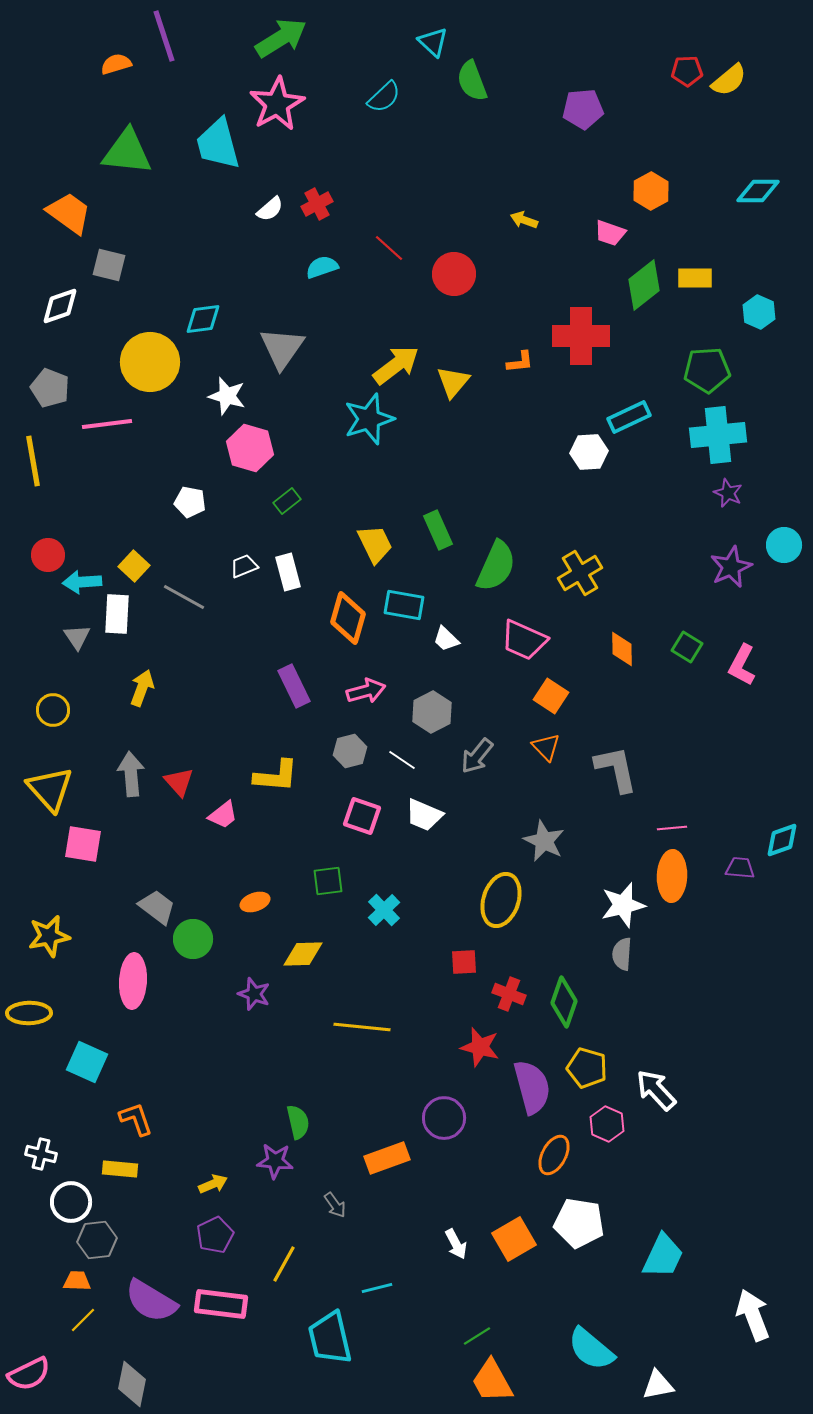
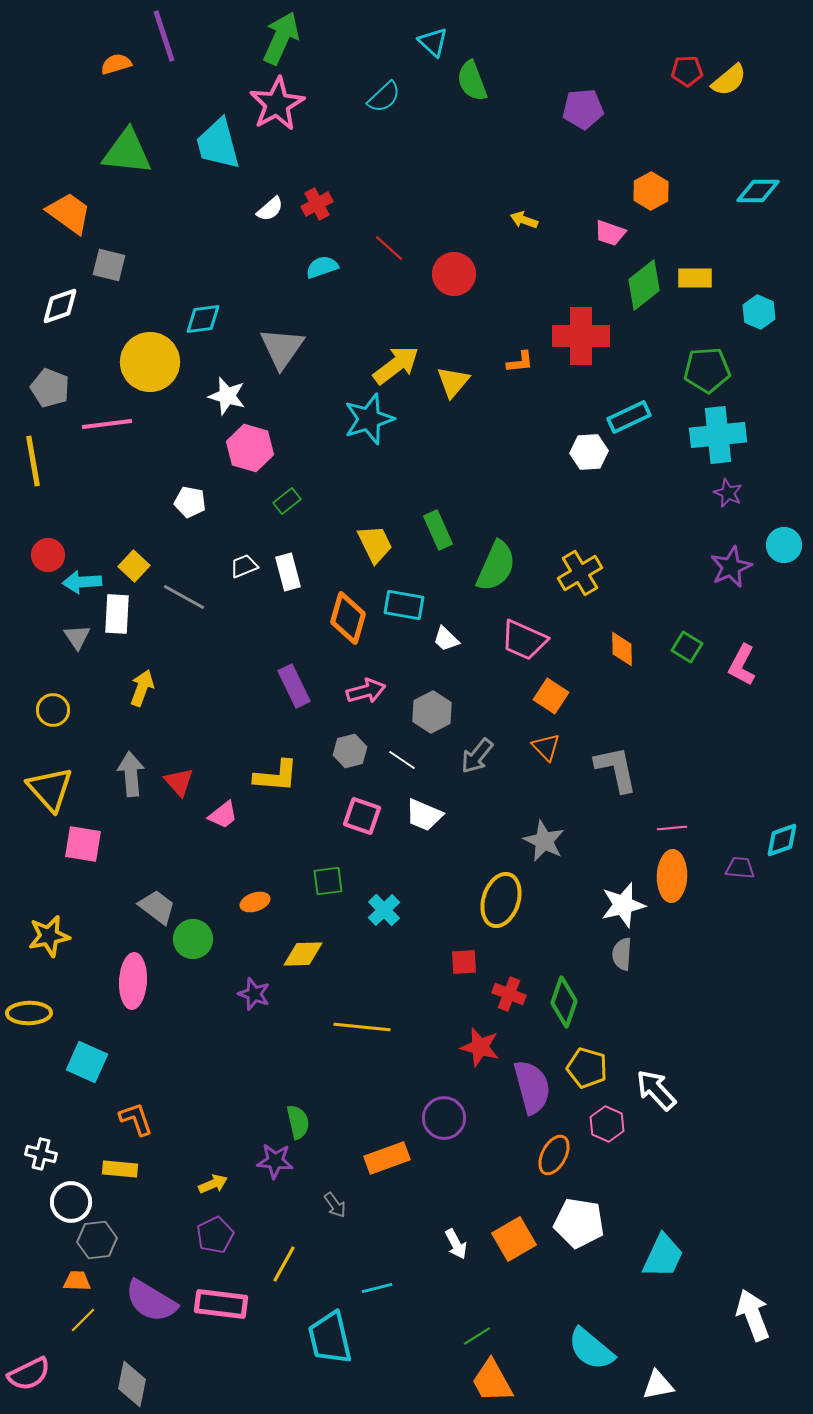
green arrow at (281, 38): rotated 34 degrees counterclockwise
